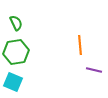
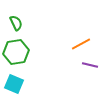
orange line: moved 1 px right, 1 px up; rotated 66 degrees clockwise
purple line: moved 4 px left, 5 px up
cyan square: moved 1 px right, 2 px down
